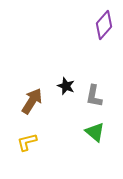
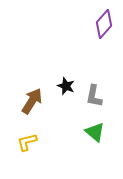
purple diamond: moved 1 px up
